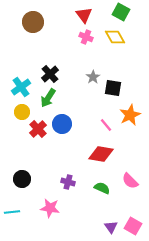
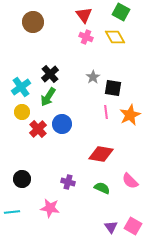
green arrow: moved 1 px up
pink line: moved 13 px up; rotated 32 degrees clockwise
